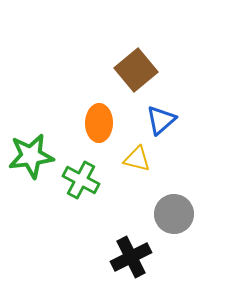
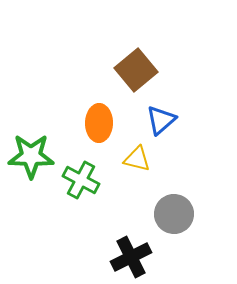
green star: rotated 9 degrees clockwise
